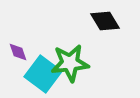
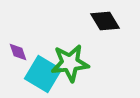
cyan square: rotated 6 degrees counterclockwise
